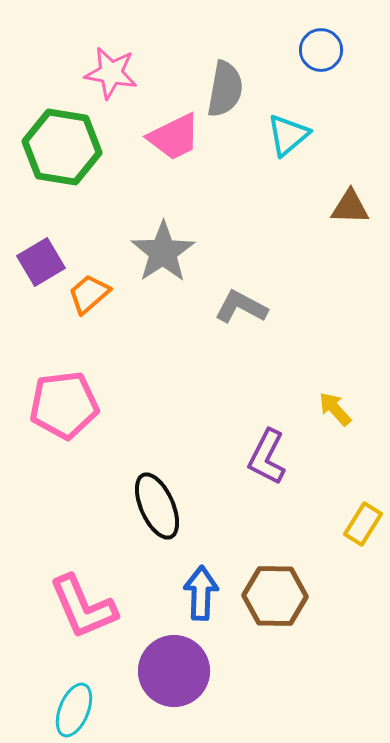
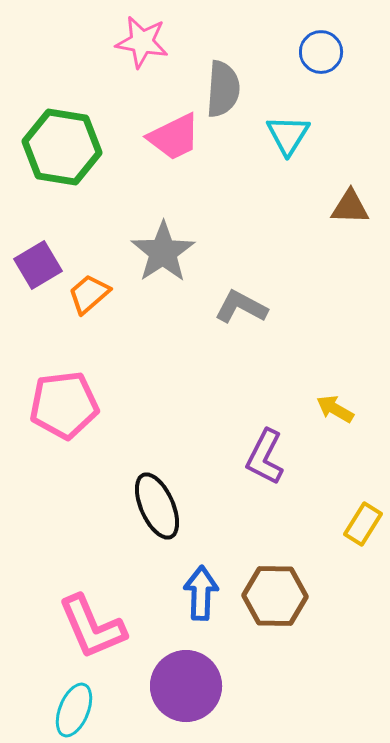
blue circle: moved 2 px down
pink star: moved 31 px right, 31 px up
gray semicircle: moved 2 px left; rotated 6 degrees counterclockwise
cyan triangle: rotated 18 degrees counterclockwise
purple square: moved 3 px left, 3 px down
yellow arrow: rotated 18 degrees counterclockwise
purple L-shape: moved 2 px left
pink L-shape: moved 9 px right, 20 px down
purple circle: moved 12 px right, 15 px down
